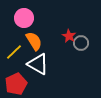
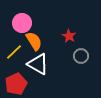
pink circle: moved 2 px left, 5 px down
gray circle: moved 13 px down
